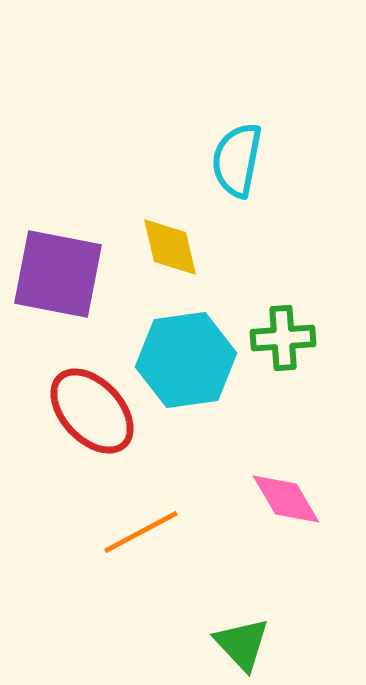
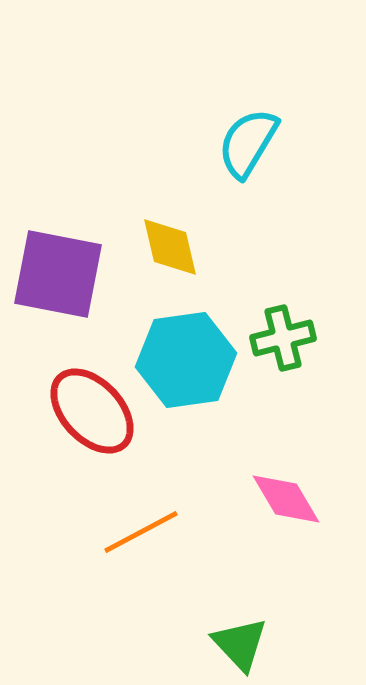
cyan semicircle: moved 11 px right, 17 px up; rotated 20 degrees clockwise
green cross: rotated 10 degrees counterclockwise
green triangle: moved 2 px left
